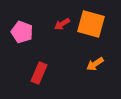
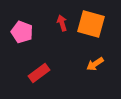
red arrow: moved 1 px up; rotated 105 degrees clockwise
red rectangle: rotated 30 degrees clockwise
